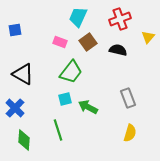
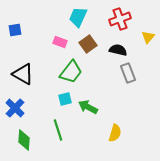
brown square: moved 2 px down
gray rectangle: moved 25 px up
yellow semicircle: moved 15 px left
